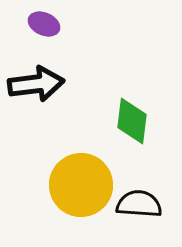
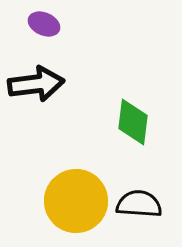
green diamond: moved 1 px right, 1 px down
yellow circle: moved 5 px left, 16 px down
